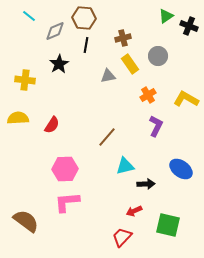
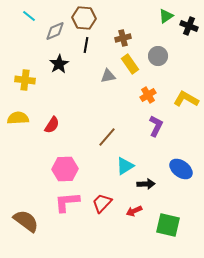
cyan triangle: rotated 18 degrees counterclockwise
red trapezoid: moved 20 px left, 34 px up
